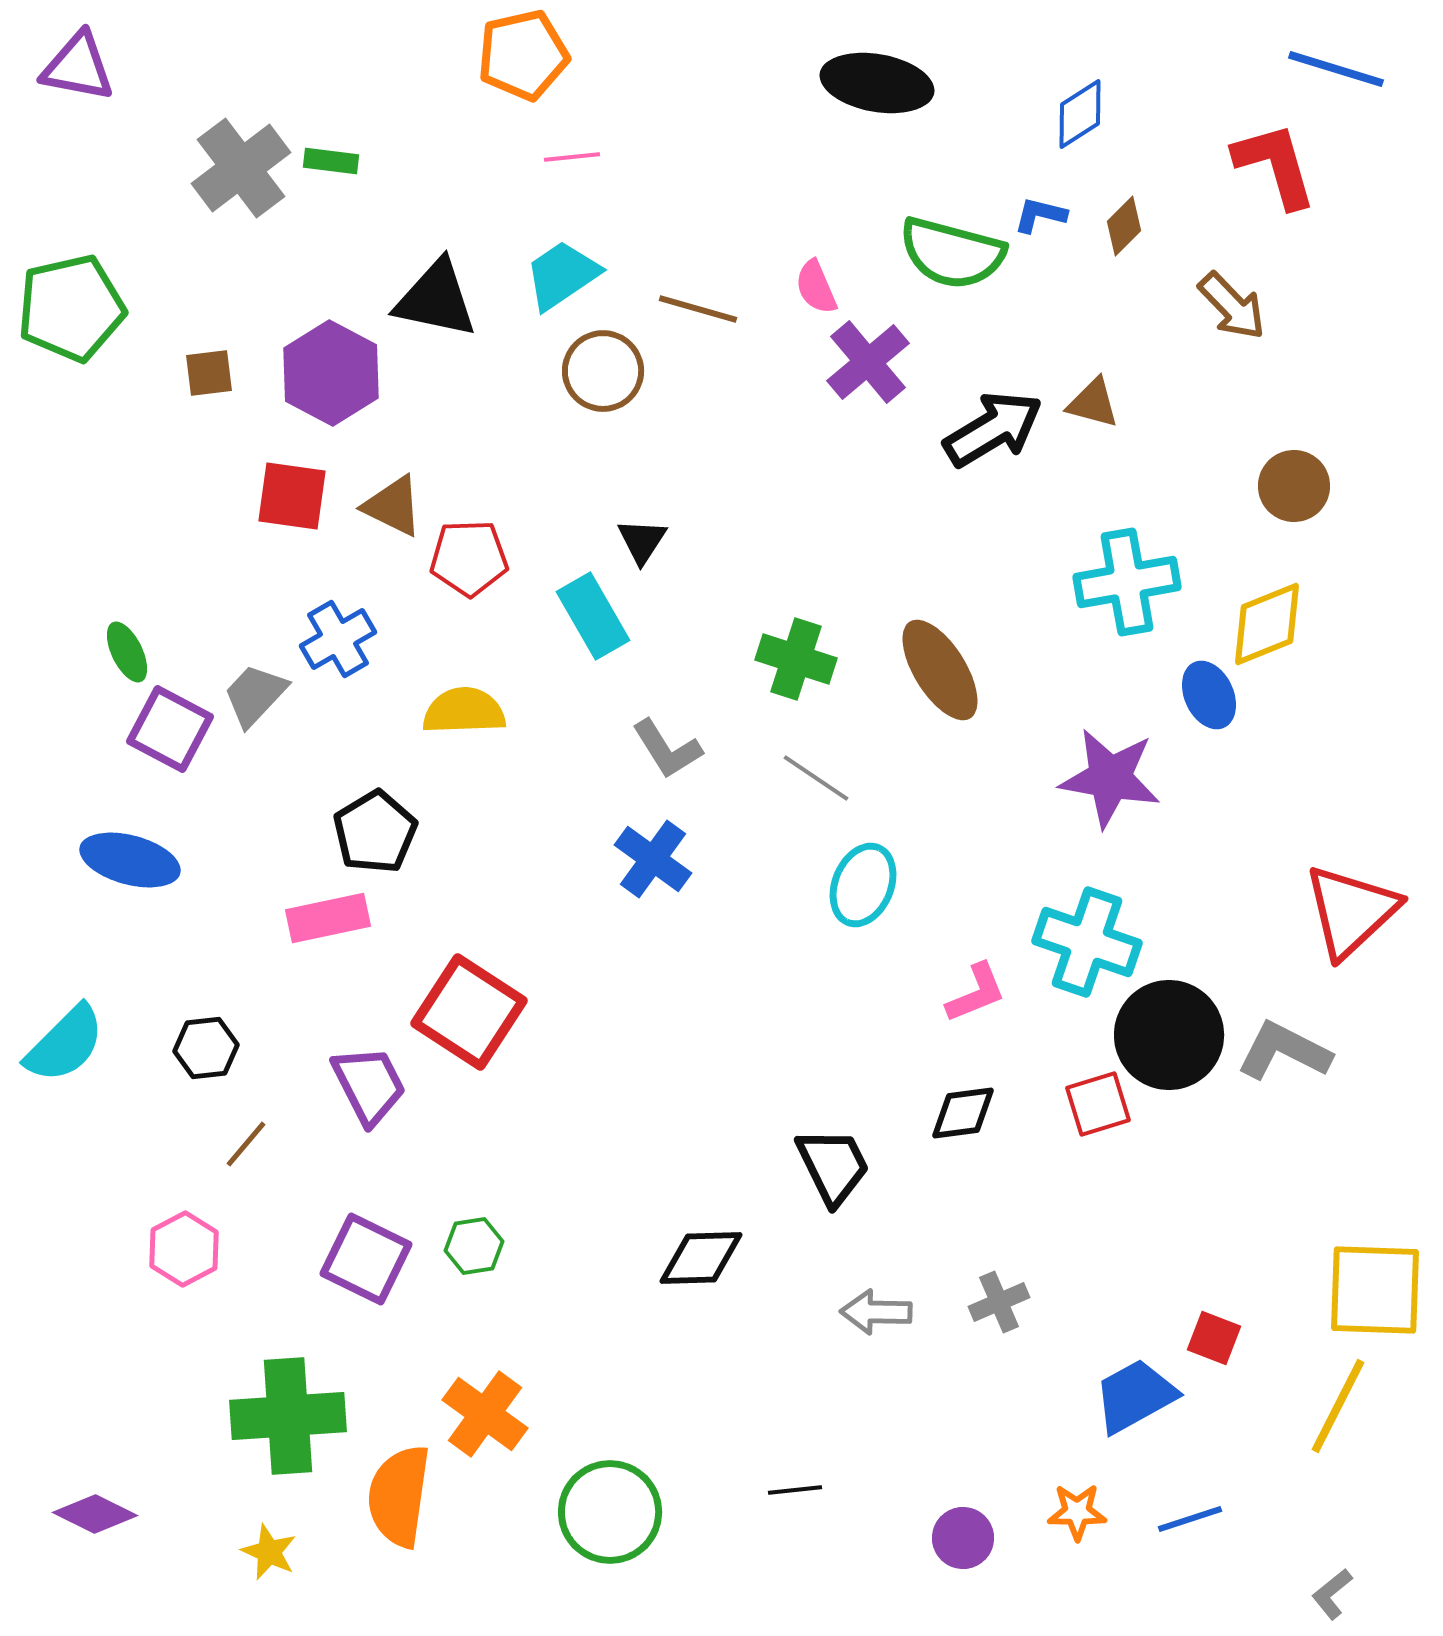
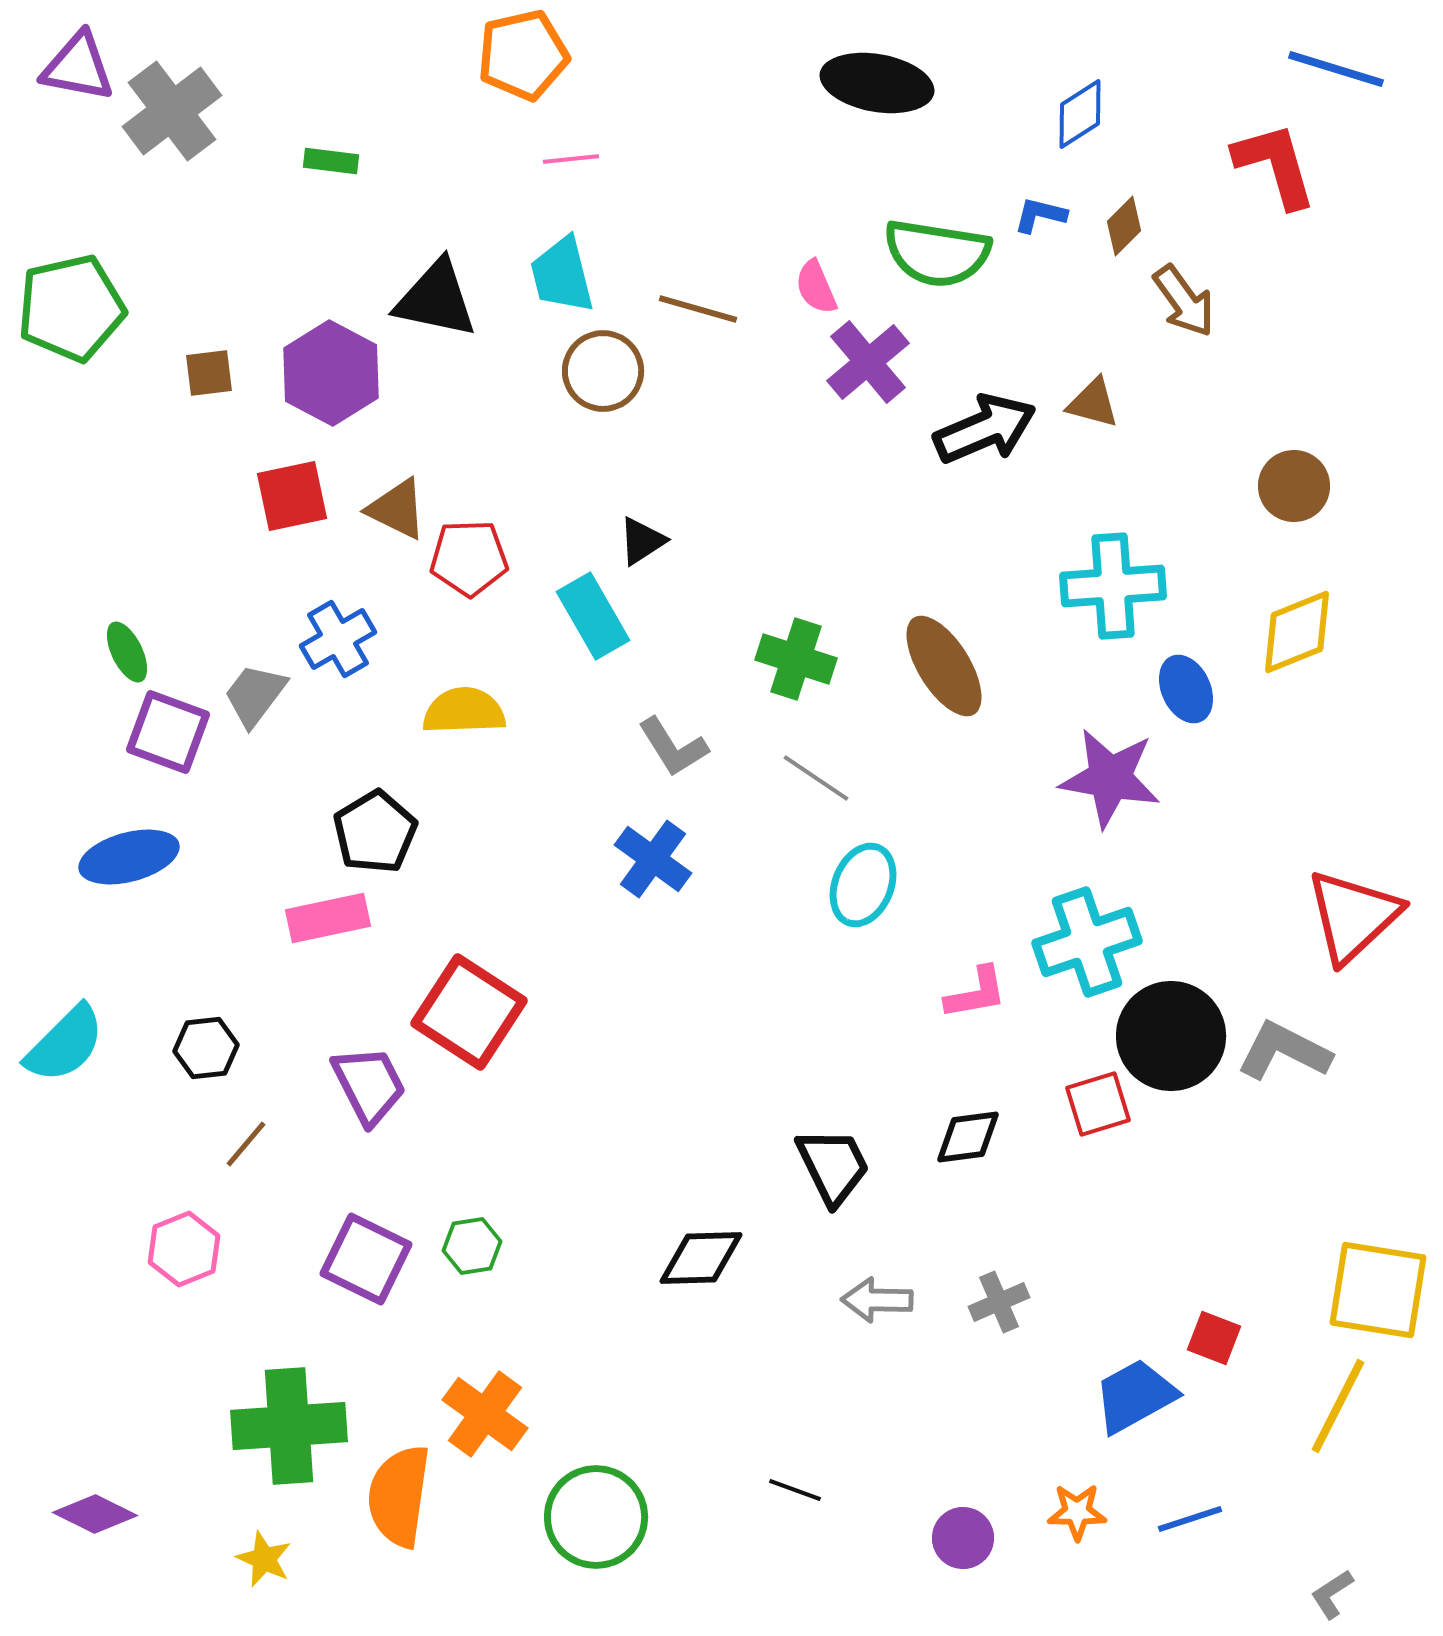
pink line at (572, 157): moved 1 px left, 2 px down
gray cross at (241, 168): moved 69 px left, 57 px up
green semicircle at (952, 253): moved 15 px left; rotated 6 degrees counterclockwise
cyan trapezoid at (562, 275): rotated 70 degrees counterclockwise
brown arrow at (1232, 306): moved 48 px left, 5 px up; rotated 8 degrees clockwise
black arrow at (993, 429): moved 8 px left; rotated 8 degrees clockwise
red square at (292, 496): rotated 20 degrees counterclockwise
brown triangle at (393, 506): moved 4 px right, 3 px down
black triangle at (642, 541): rotated 24 degrees clockwise
cyan cross at (1127, 582): moved 14 px left, 4 px down; rotated 6 degrees clockwise
yellow diamond at (1267, 624): moved 30 px right, 8 px down
brown ellipse at (940, 670): moved 4 px right, 4 px up
gray trapezoid at (255, 695): rotated 6 degrees counterclockwise
blue ellipse at (1209, 695): moved 23 px left, 6 px up
purple square at (170, 729): moved 2 px left, 3 px down; rotated 8 degrees counterclockwise
gray L-shape at (667, 749): moved 6 px right, 2 px up
blue ellipse at (130, 860): moved 1 px left, 3 px up; rotated 30 degrees counterclockwise
red triangle at (1351, 911): moved 2 px right, 5 px down
cyan cross at (1087, 942): rotated 38 degrees counterclockwise
pink L-shape at (976, 993): rotated 12 degrees clockwise
black circle at (1169, 1035): moved 2 px right, 1 px down
black diamond at (963, 1113): moved 5 px right, 24 px down
green hexagon at (474, 1246): moved 2 px left
pink hexagon at (184, 1249): rotated 6 degrees clockwise
yellow square at (1375, 1290): moved 3 px right; rotated 7 degrees clockwise
gray arrow at (876, 1312): moved 1 px right, 12 px up
green cross at (288, 1416): moved 1 px right, 10 px down
black line at (795, 1490): rotated 26 degrees clockwise
green circle at (610, 1512): moved 14 px left, 5 px down
yellow star at (269, 1552): moved 5 px left, 7 px down
gray L-shape at (1332, 1594): rotated 6 degrees clockwise
